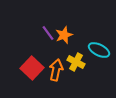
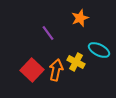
orange star: moved 16 px right, 17 px up
red square: moved 2 px down
